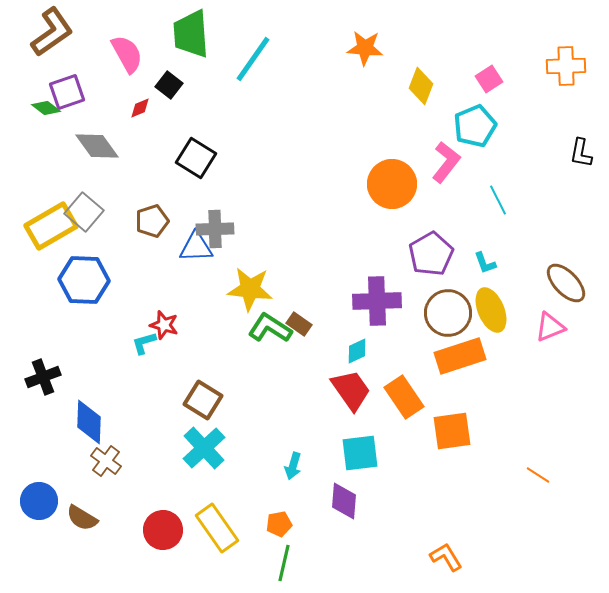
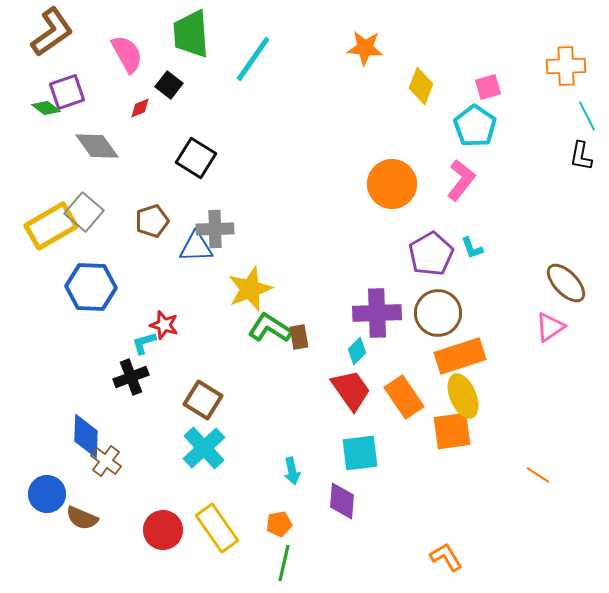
pink square at (489, 79): moved 1 px left, 8 px down; rotated 16 degrees clockwise
cyan pentagon at (475, 126): rotated 15 degrees counterclockwise
black L-shape at (581, 153): moved 3 px down
pink L-shape at (446, 162): moved 15 px right, 18 px down
cyan line at (498, 200): moved 89 px right, 84 px up
cyan L-shape at (485, 263): moved 13 px left, 15 px up
blue hexagon at (84, 280): moved 7 px right, 7 px down
yellow star at (250, 289): rotated 27 degrees counterclockwise
purple cross at (377, 301): moved 12 px down
yellow ellipse at (491, 310): moved 28 px left, 86 px down
brown circle at (448, 313): moved 10 px left
brown rectangle at (299, 324): moved 13 px down; rotated 45 degrees clockwise
pink triangle at (550, 327): rotated 12 degrees counterclockwise
cyan diamond at (357, 351): rotated 20 degrees counterclockwise
black cross at (43, 377): moved 88 px right
blue diamond at (89, 422): moved 3 px left, 14 px down
cyan arrow at (293, 466): moved 1 px left, 5 px down; rotated 28 degrees counterclockwise
blue circle at (39, 501): moved 8 px right, 7 px up
purple diamond at (344, 501): moved 2 px left
brown semicircle at (82, 518): rotated 8 degrees counterclockwise
